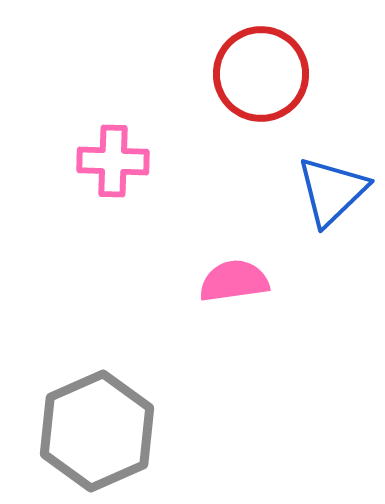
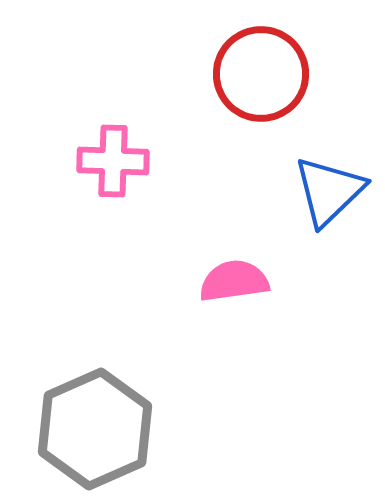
blue triangle: moved 3 px left
gray hexagon: moved 2 px left, 2 px up
